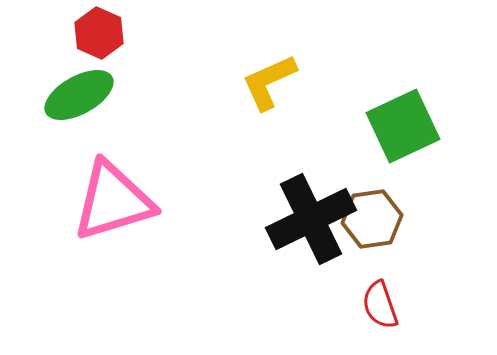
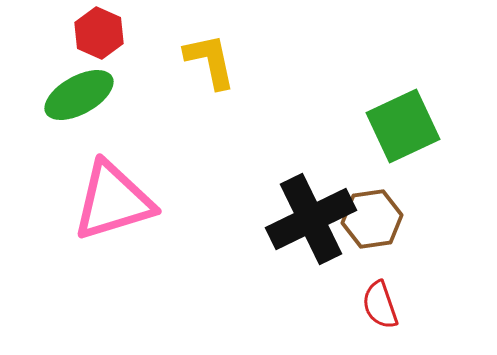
yellow L-shape: moved 59 px left, 21 px up; rotated 102 degrees clockwise
